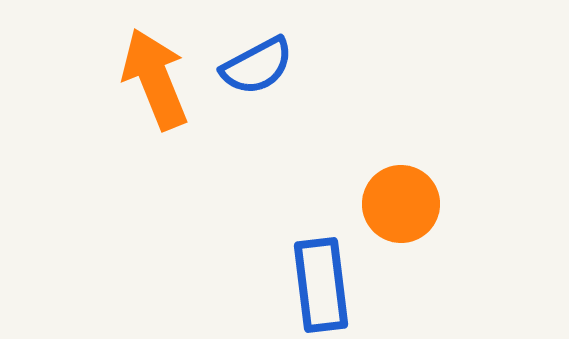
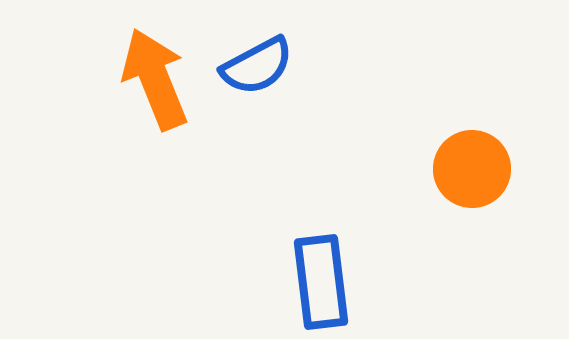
orange circle: moved 71 px right, 35 px up
blue rectangle: moved 3 px up
